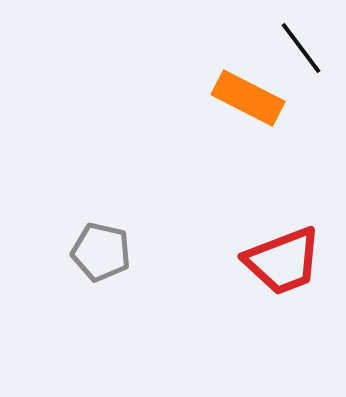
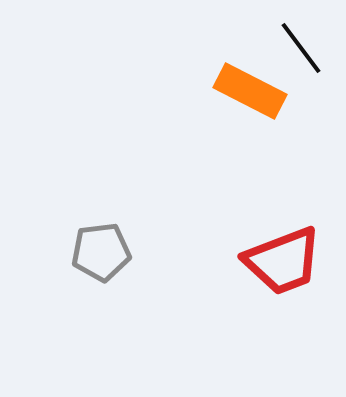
orange rectangle: moved 2 px right, 7 px up
gray pentagon: rotated 20 degrees counterclockwise
